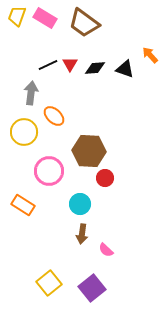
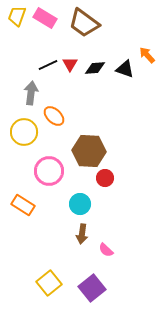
orange arrow: moved 3 px left
